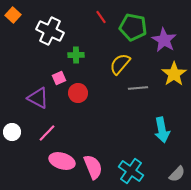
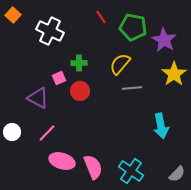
green cross: moved 3 px right, 8 px down
gray line: moved 6 px left
red circle: moved 2 px right, 2 px up
cyan arrow: moved 1 px left, 4 px up
